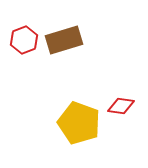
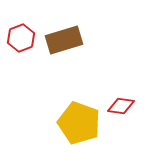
red hexagon: moved 3 px left, 2 px up
